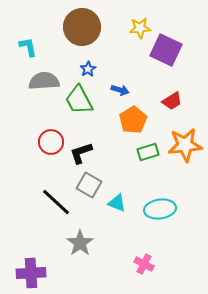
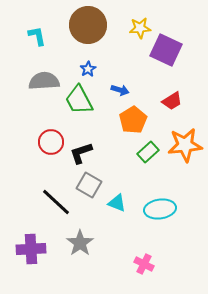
brown circle: moved 6 px right, 2 px up
cyan L-shape: moved 9 px right, 11 px up
green rectangle: rotated 25 degrees counterclockwise
purple cross: moved 24 px up
